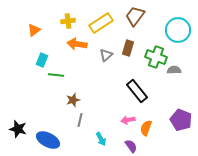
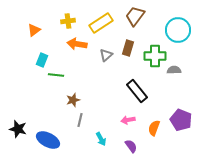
green cross: moved 1 px left, 1 px up; rotated 20 degrees counterclockwise
orange semicircle: moved 8 px right
